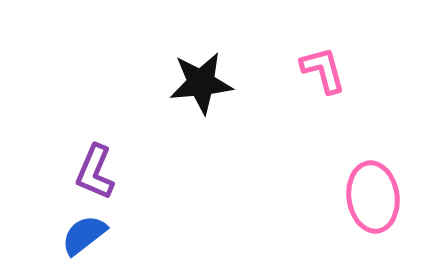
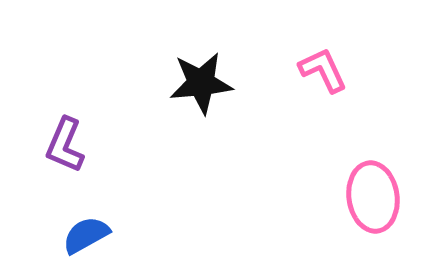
pink L-shape: rotated 10 degrees counterclockwise
purple L-shape: moved 30 px left, 27 px up
blue semicircle: moved 2 px right; rotated 9 degrees clockwise
